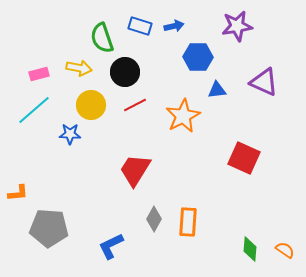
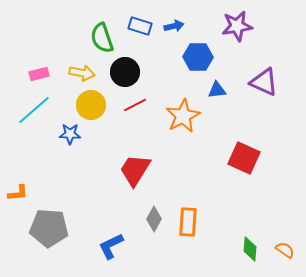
yellow arrow: moved 3 px right, 5 px down
